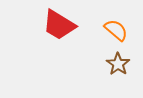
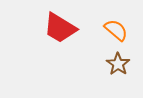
red trapezoid: moved 1 px right, 3 px down
